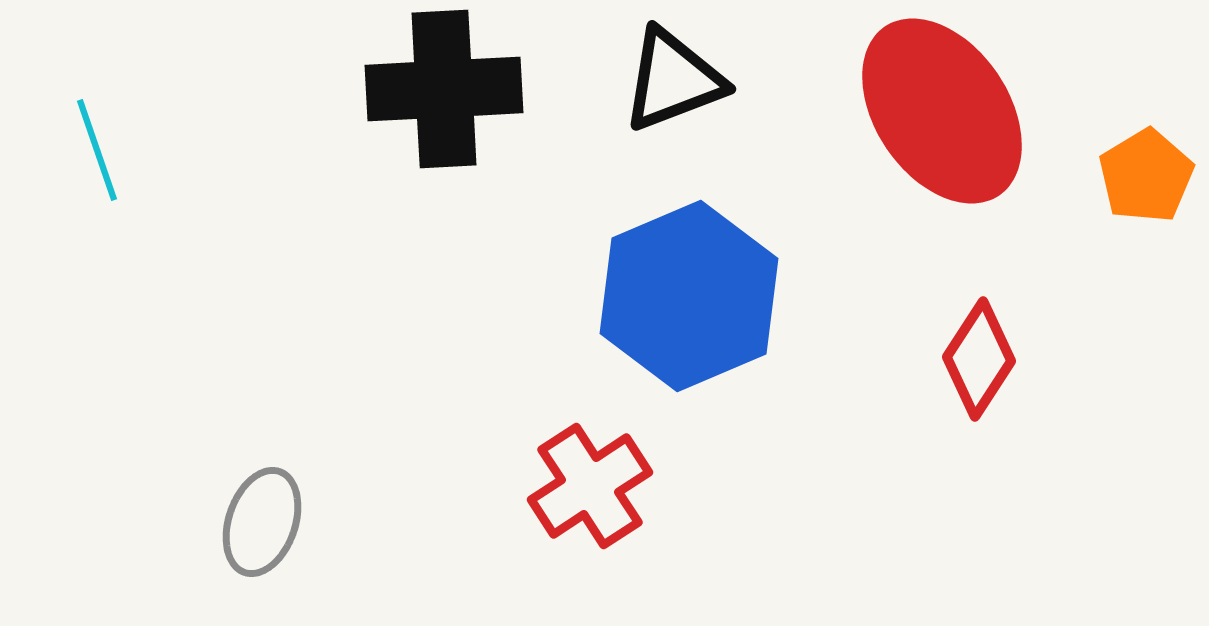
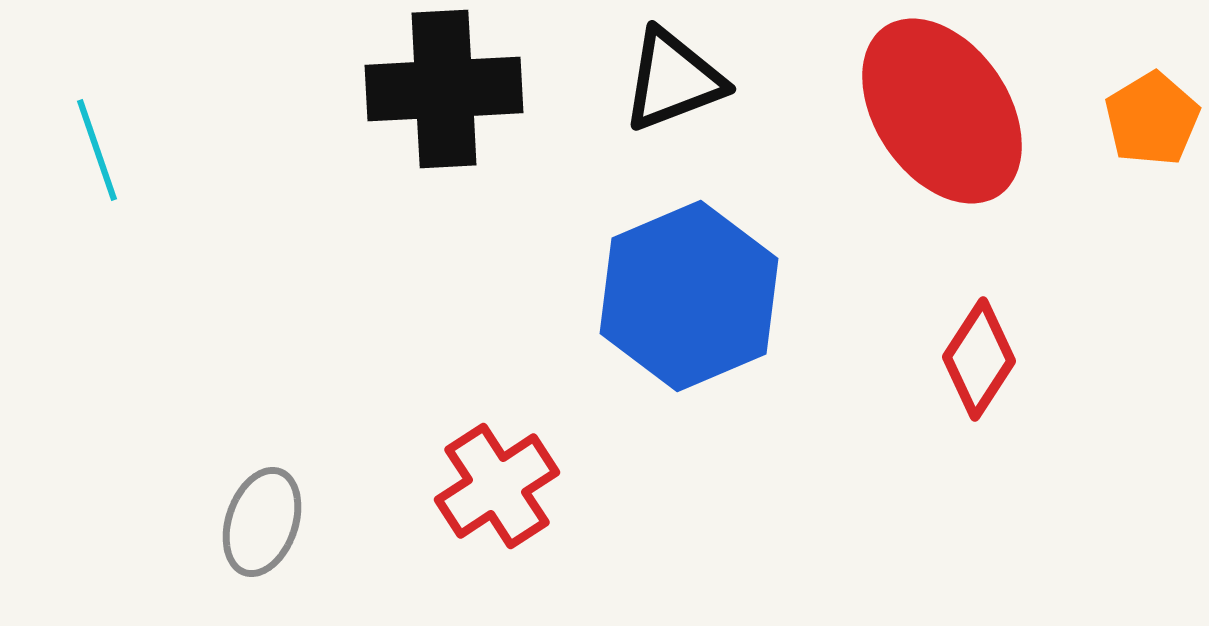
orange pentagon: moved 6 px right, 57 px up
red cross: moved 93 px left
